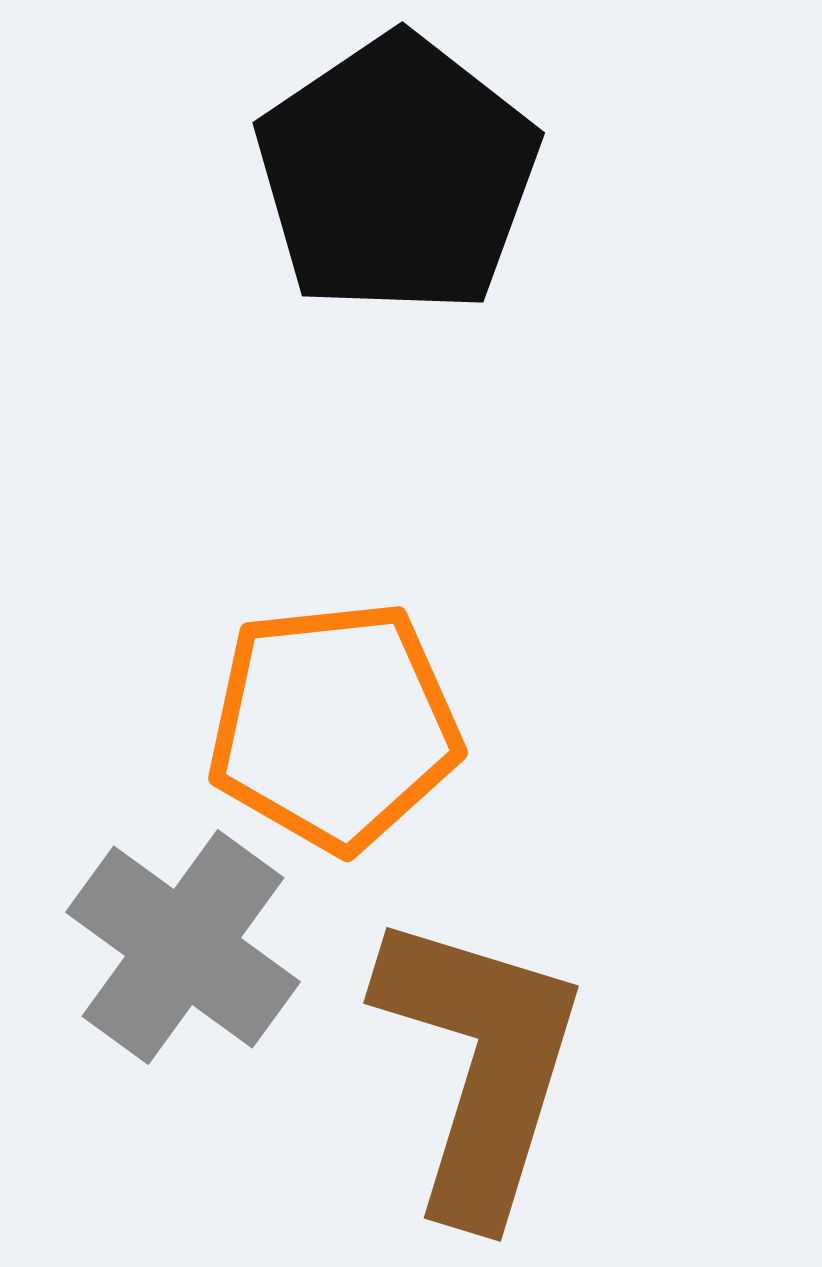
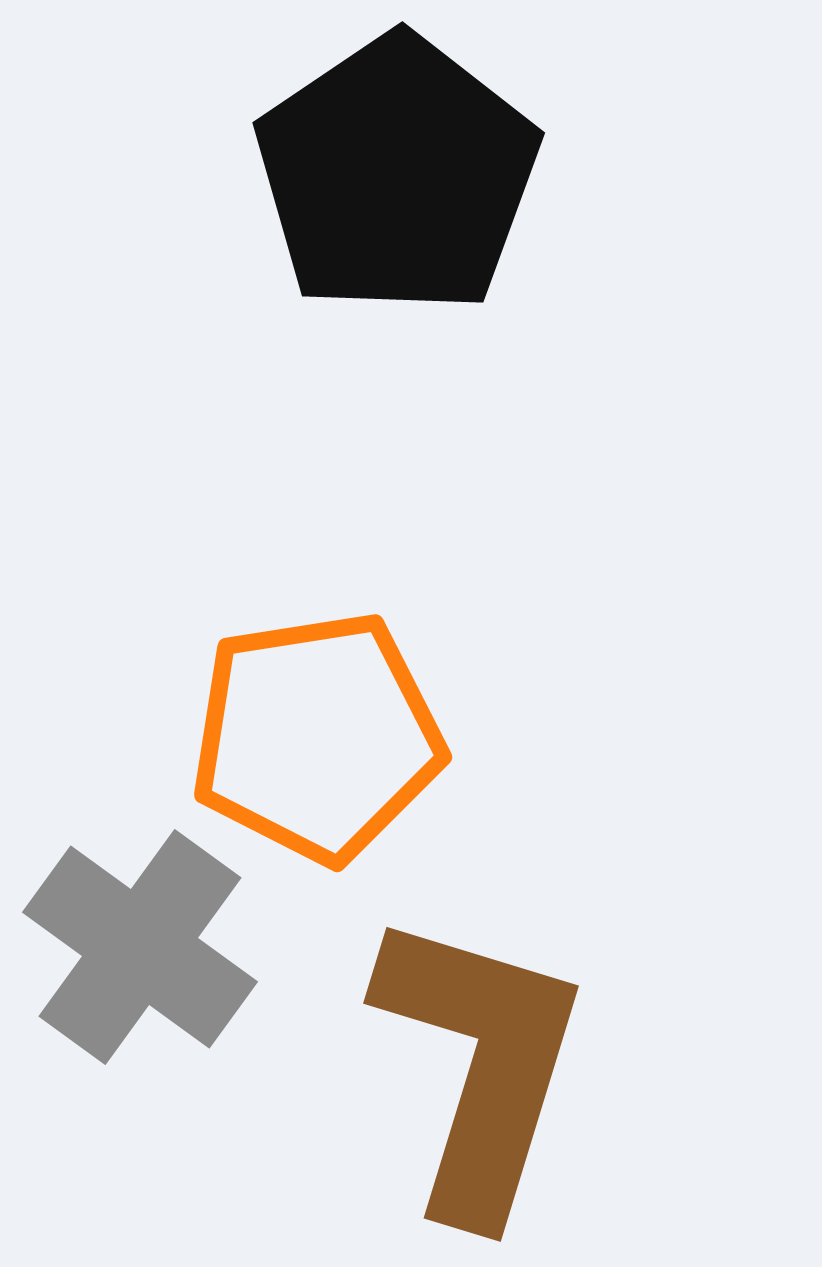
orange pentagon: moved 17 px left, 11 px down; rotated 3 degrees counterclockwise
gray cross: moved 43 px left
